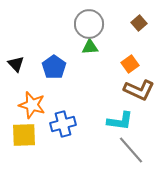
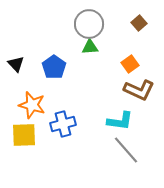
gray line: moved 5 px left
